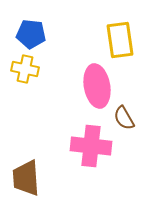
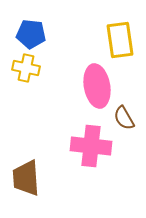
yellow cross: moved 1 px right, 1 px up
